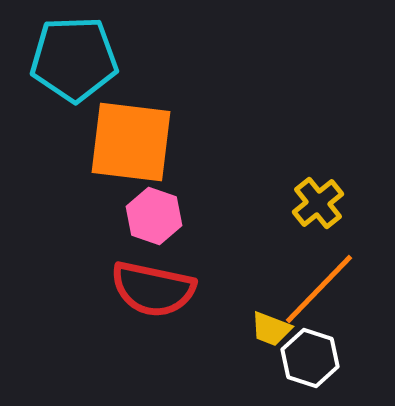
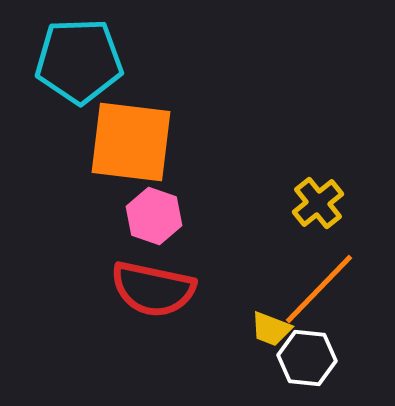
cyan pentagon: moved 5 px right, 2 px down
white hexagon: moved 3 px left; rotated 12 degrees counterclockwise
